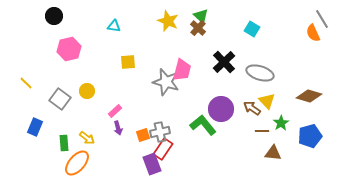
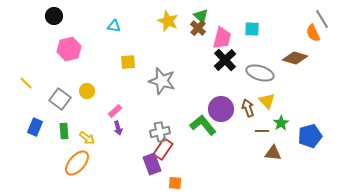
cyan square: rotated 28 degrees counterclockwise
black cross: moved 1 px right, 2 px up
pink trapezoid: moved 40 px right, 32 px up
gray star: moved 4 px left, 1 px up
brown diamond: moved 14 px left, 38 px up
brown arrow: moved 4 px left; rotated 36 degrees clockwise
orange square: moved 32 px right, 48 px down; rotated 24 degrees clockwise
green rectangle: moved 12 px up
